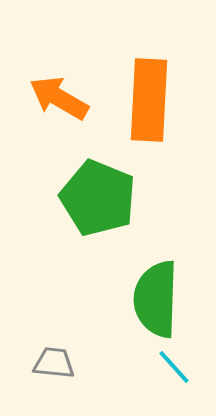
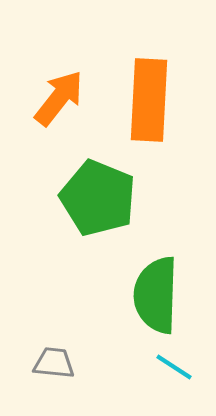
orange arrow: rotated 98 degrees clockwise
green semicircle: moved 4 px up
cyan line: rotated 15 degrees counterclockwise
